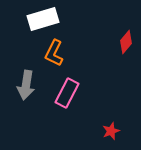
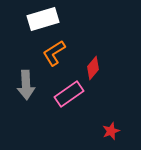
red diamond: moved 33 px left, 26 px down
orange L-shape: rotated 32 degrees clockwise
gray arrow: rotated 12 degrees counterclockwise
pink rectangle: moved 2 px right, 1 px down; rotated 28 degrees clockwise
